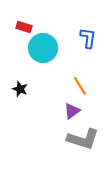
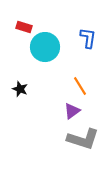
cyan circle: moved 2 px right, 1 px up
